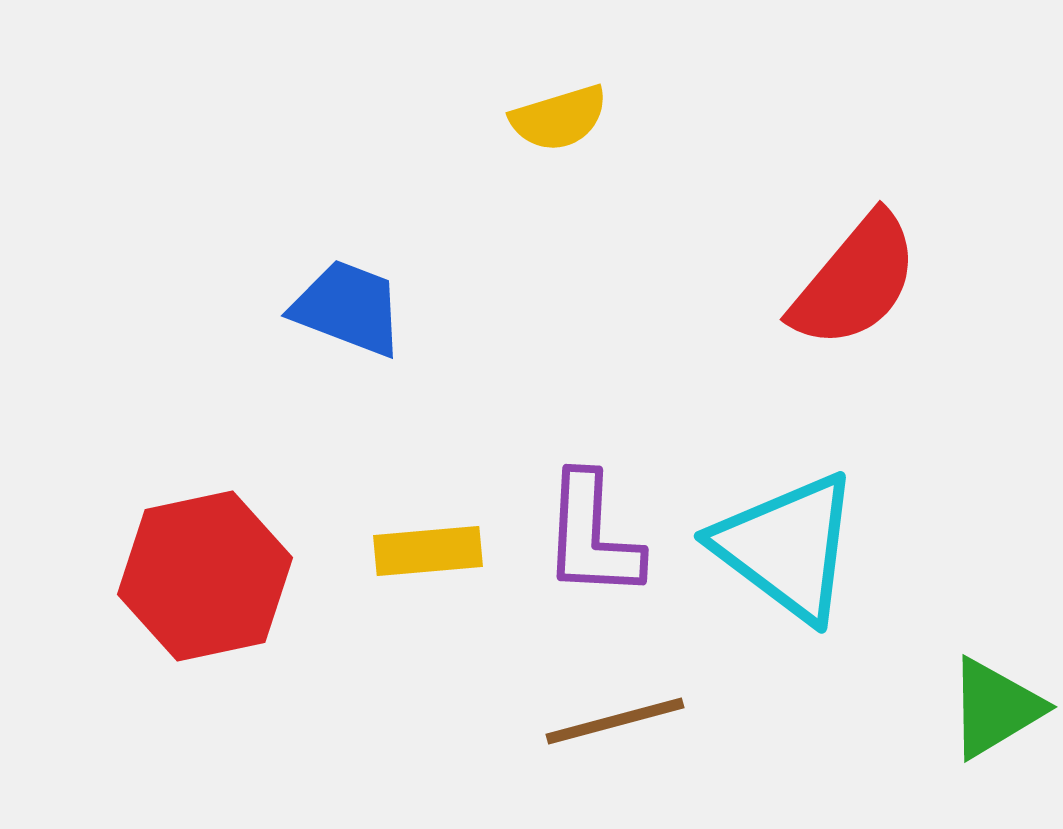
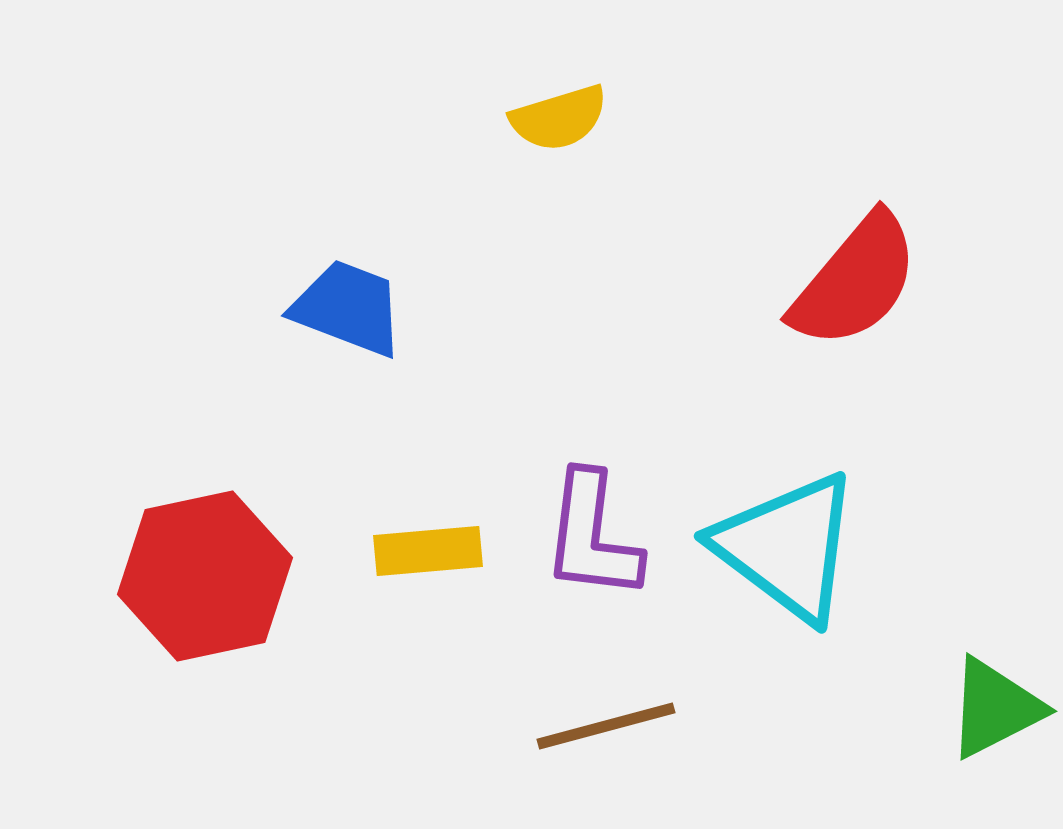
purple L-shape: rotated 4 degrees clockwise
green triangle: rotated 4 degrees clockwise
brown line: moved 9 px left, 5 px down
